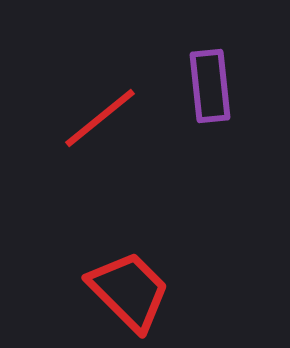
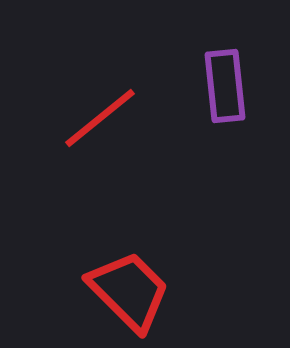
purple rectangle: moved 15 px right
